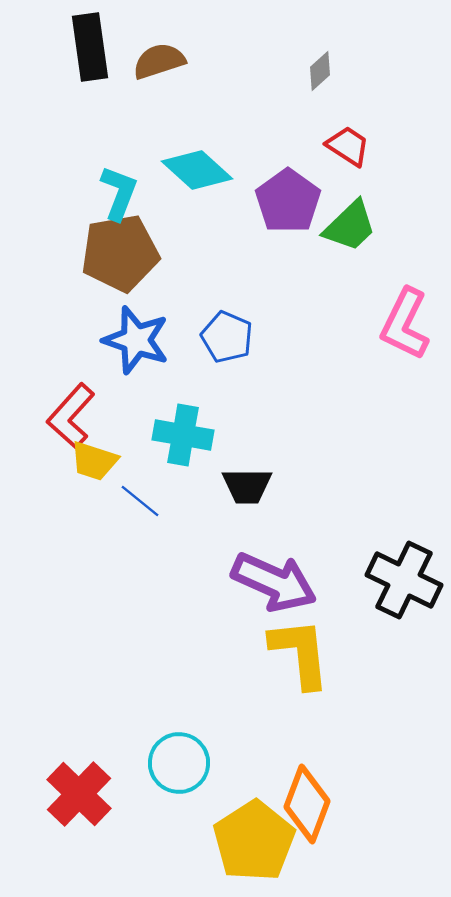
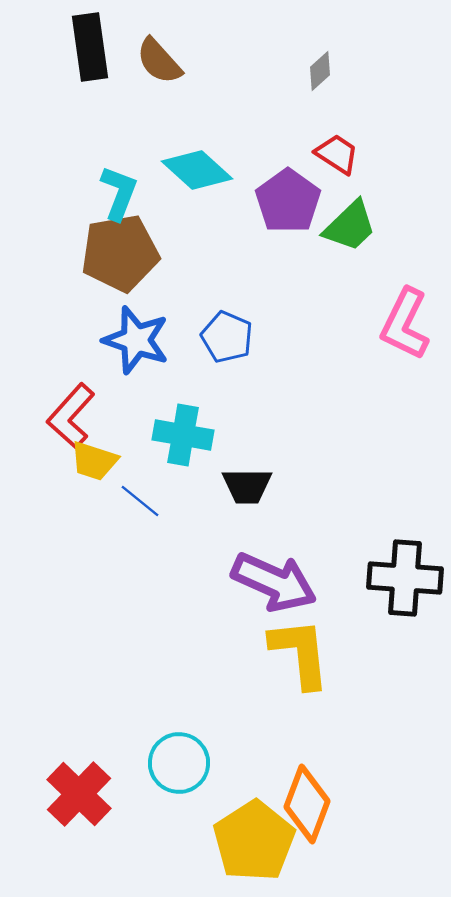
brown semicircle: rotated 114 degrees counterclockwise
red trapezoid: moved 11 px left, 8 px down
black cross: moved 1 px right, 2 px up; rotated 22 degrees counterclockwise
